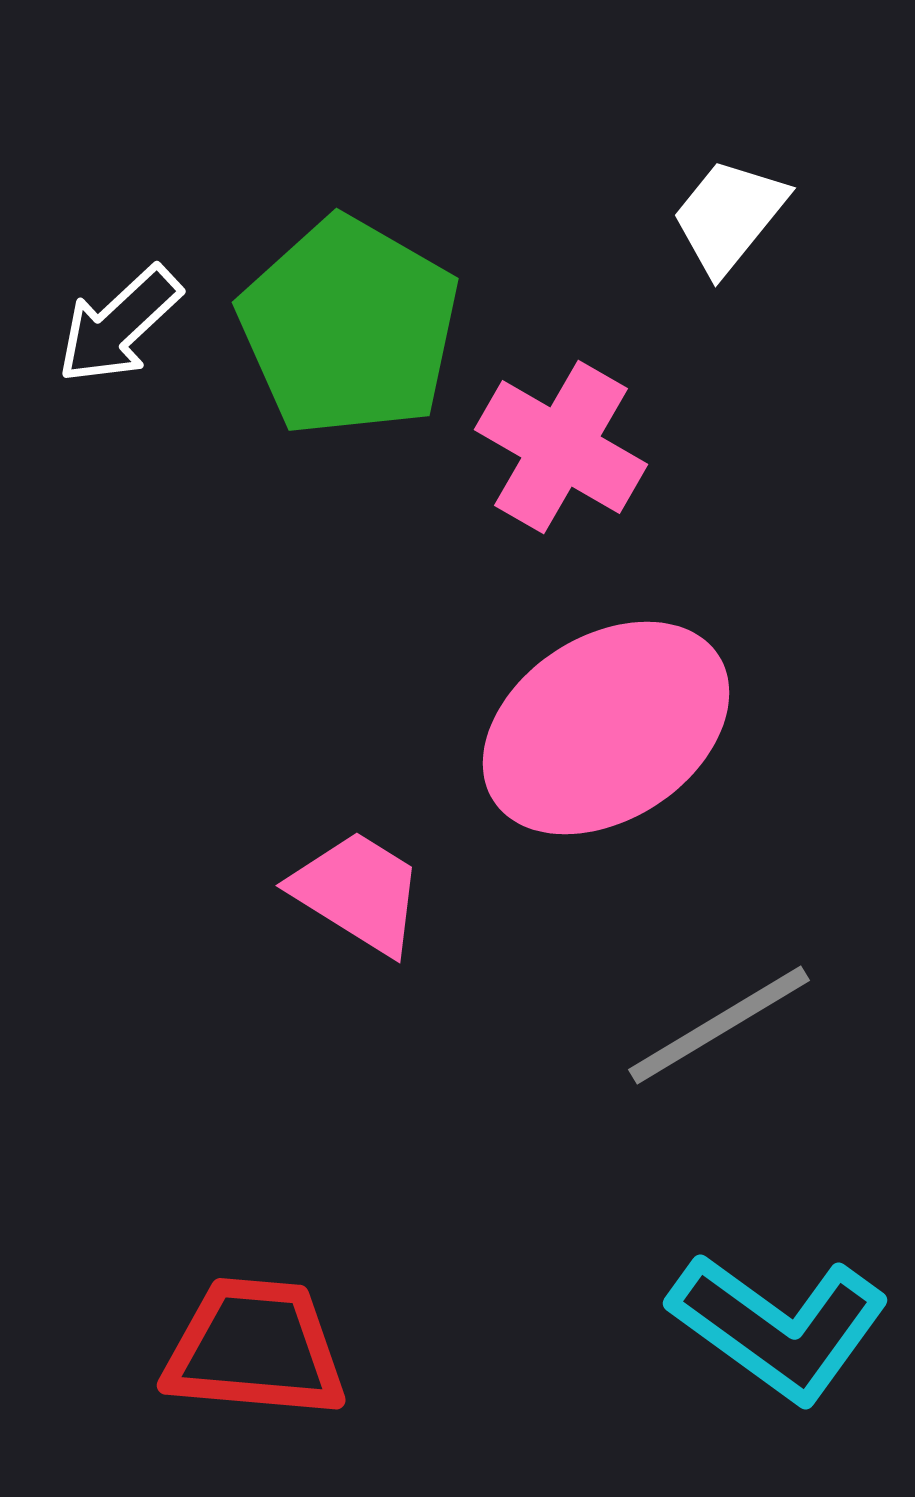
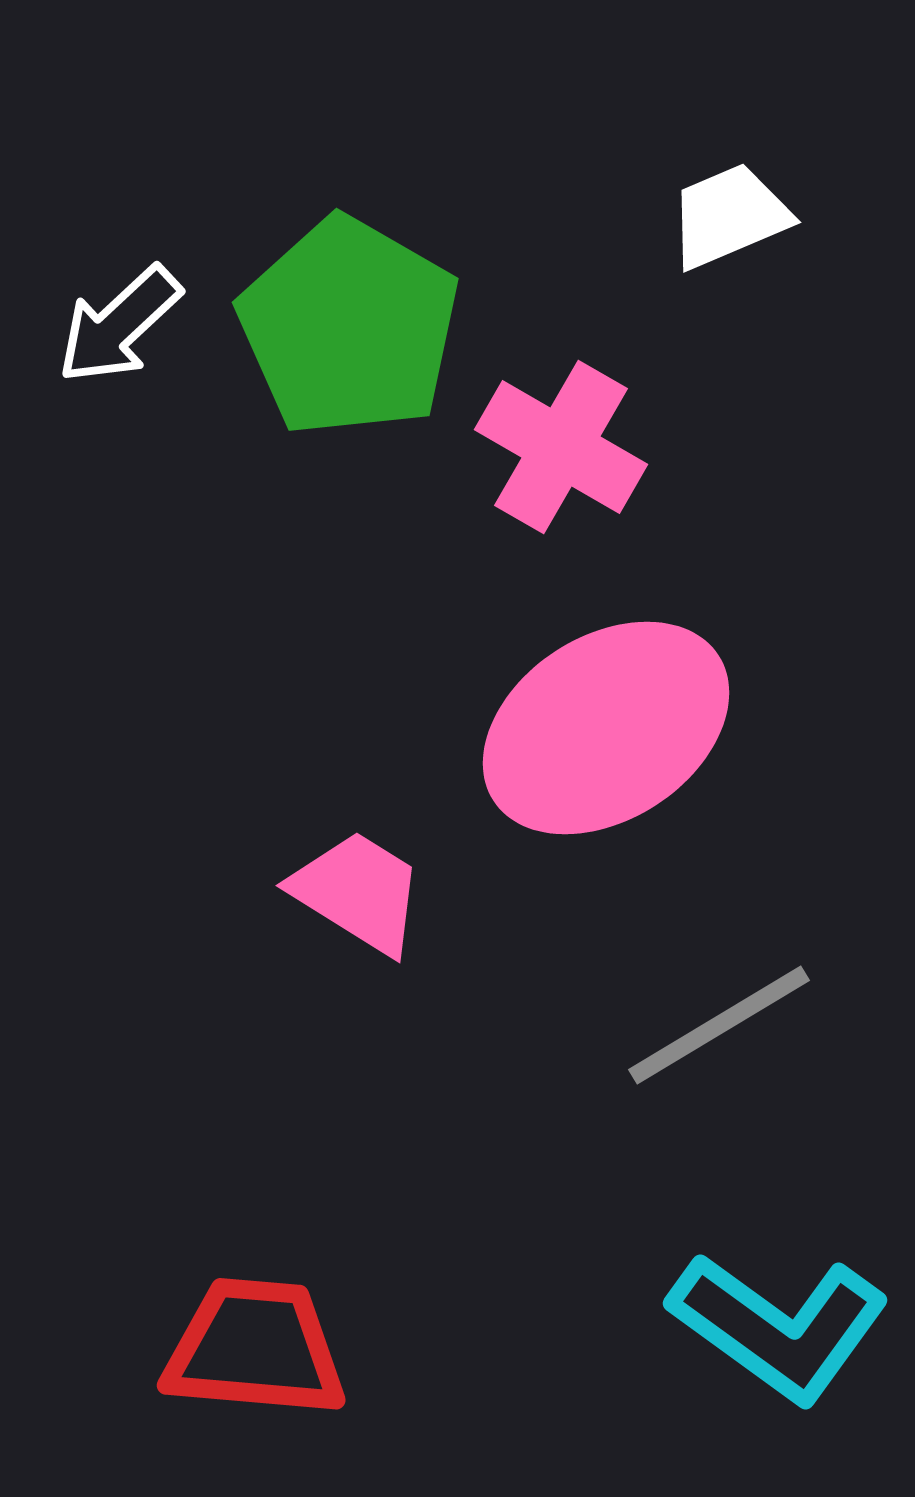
white trapezoid: rotated 28 degrees clockwise
